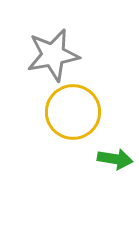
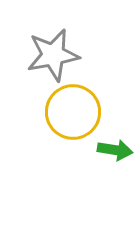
green arrow: moved 9 px up
